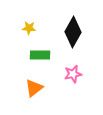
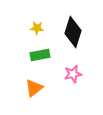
yellow star: moved 8 px right
black diamond: rotated 12 degrees counterclockwise
green rectangle: rotated 12 degrees counterclockwise
